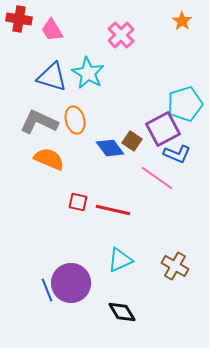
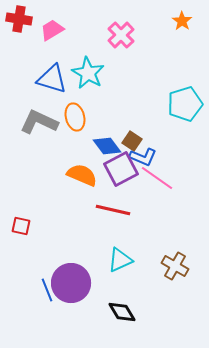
pink trapezoid: rotated 90 degrees clockwise
blue triangle: moved 2 px down
orange ellipse: moved 3 px up
purple square: moved 42 px left, 40 px down
blue diamond: moved 3 px left, 2 px up
blue L-shape: moved 34 px left, 3 px down
orange semicircle: moved 33 px right, 16 px down
red square: moved 57 px left, 24 px down
